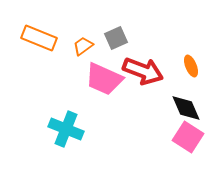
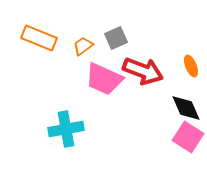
cyan cross: rotated 32 degrees counterclockwise
